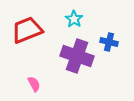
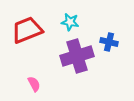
cyan star: moved 4 px left, 3 px down; rotated 24 degrees counterclockwise
purple cross: rotated 36 degrees counterclockwise
